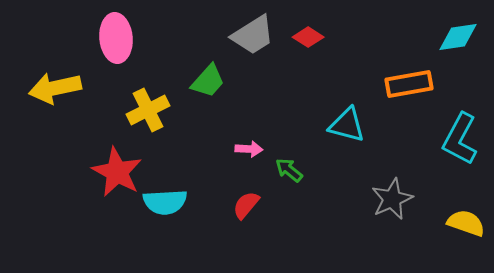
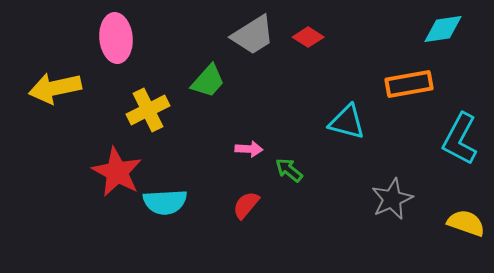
cyan diamond: moved 15 px left, 8 px up
cyan triangle: moved 3 px up
